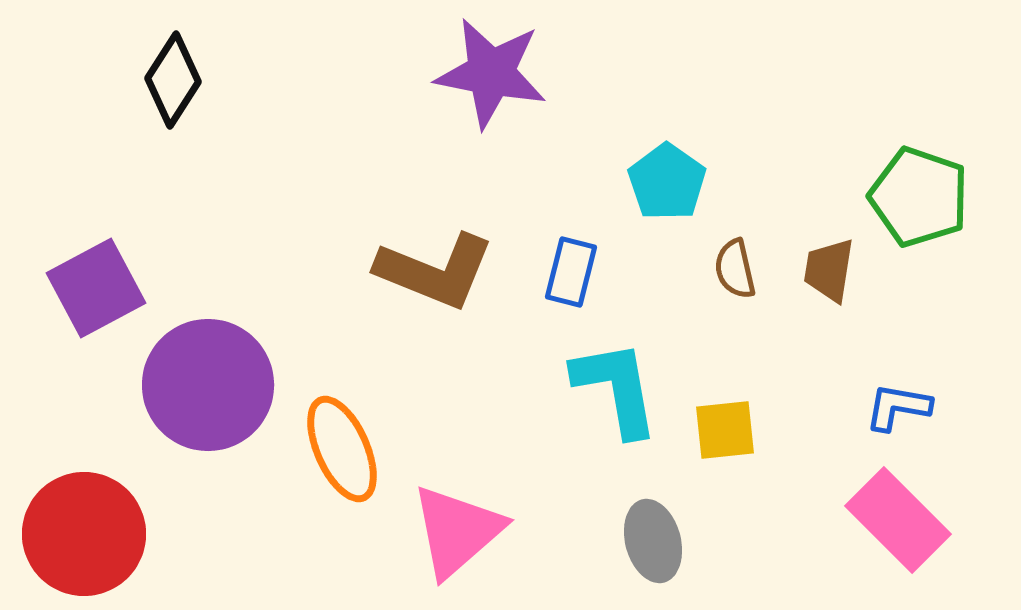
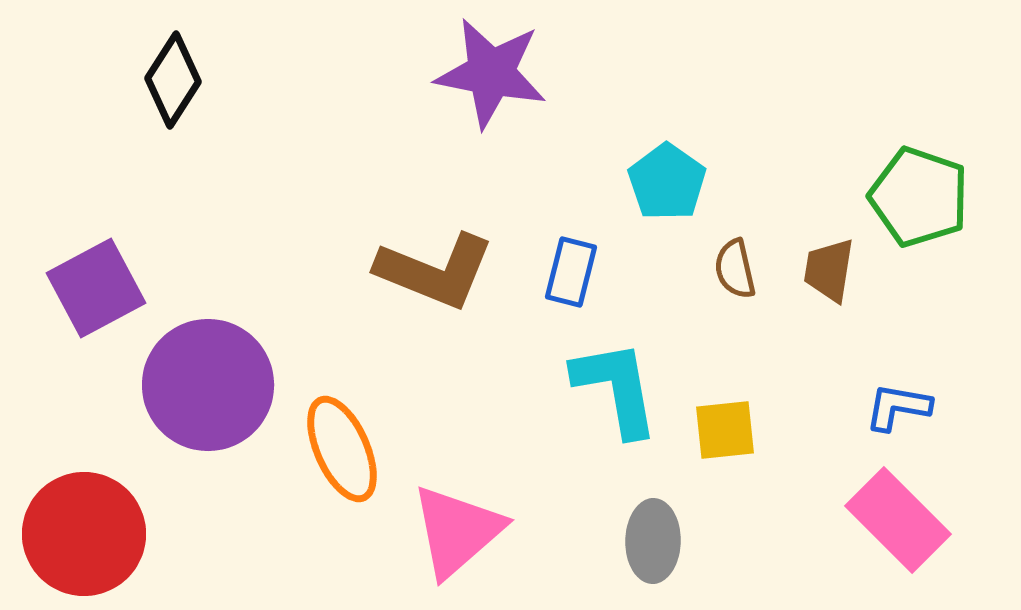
gray ellipse: rotated 16 degrees clockwise
